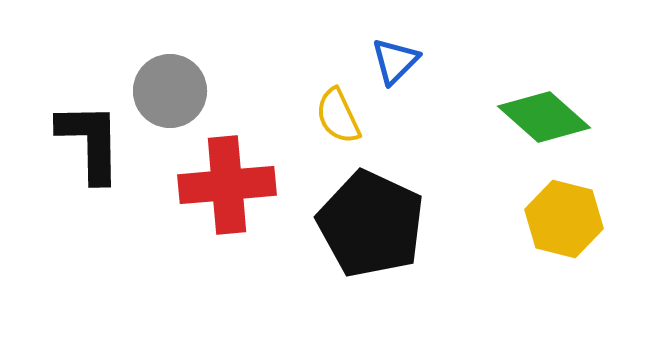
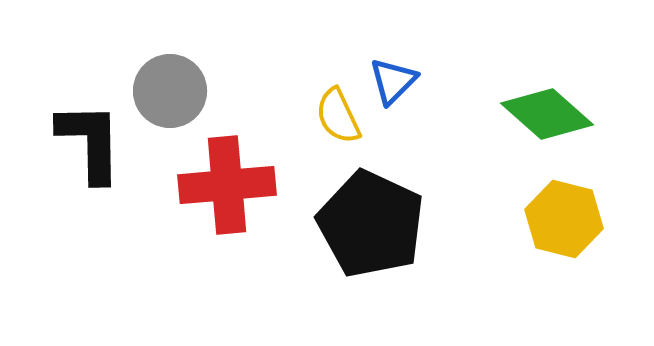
blue triangle: moved 2 px left, 20 px down
green diamond: moved 3 px right, 3 px up
